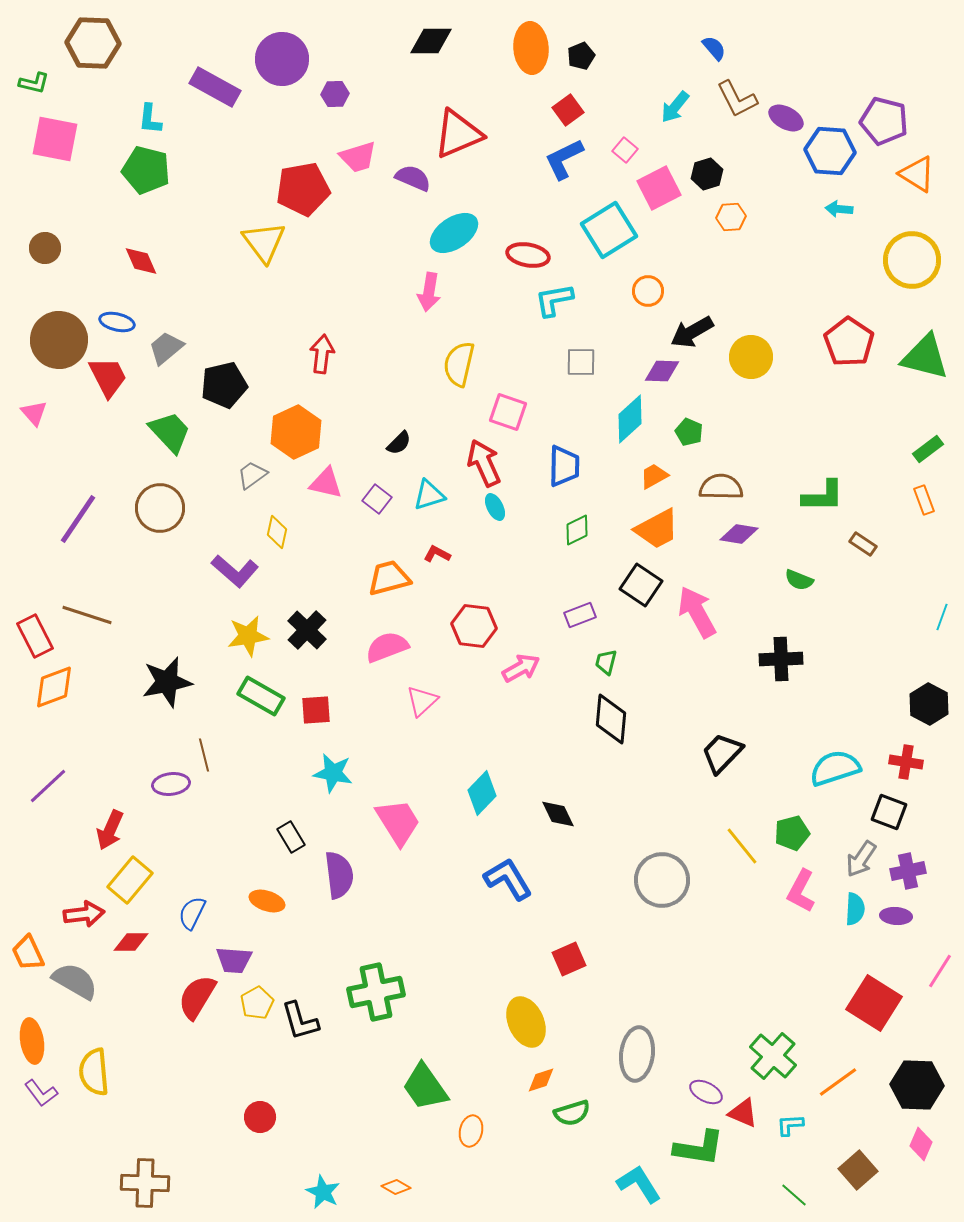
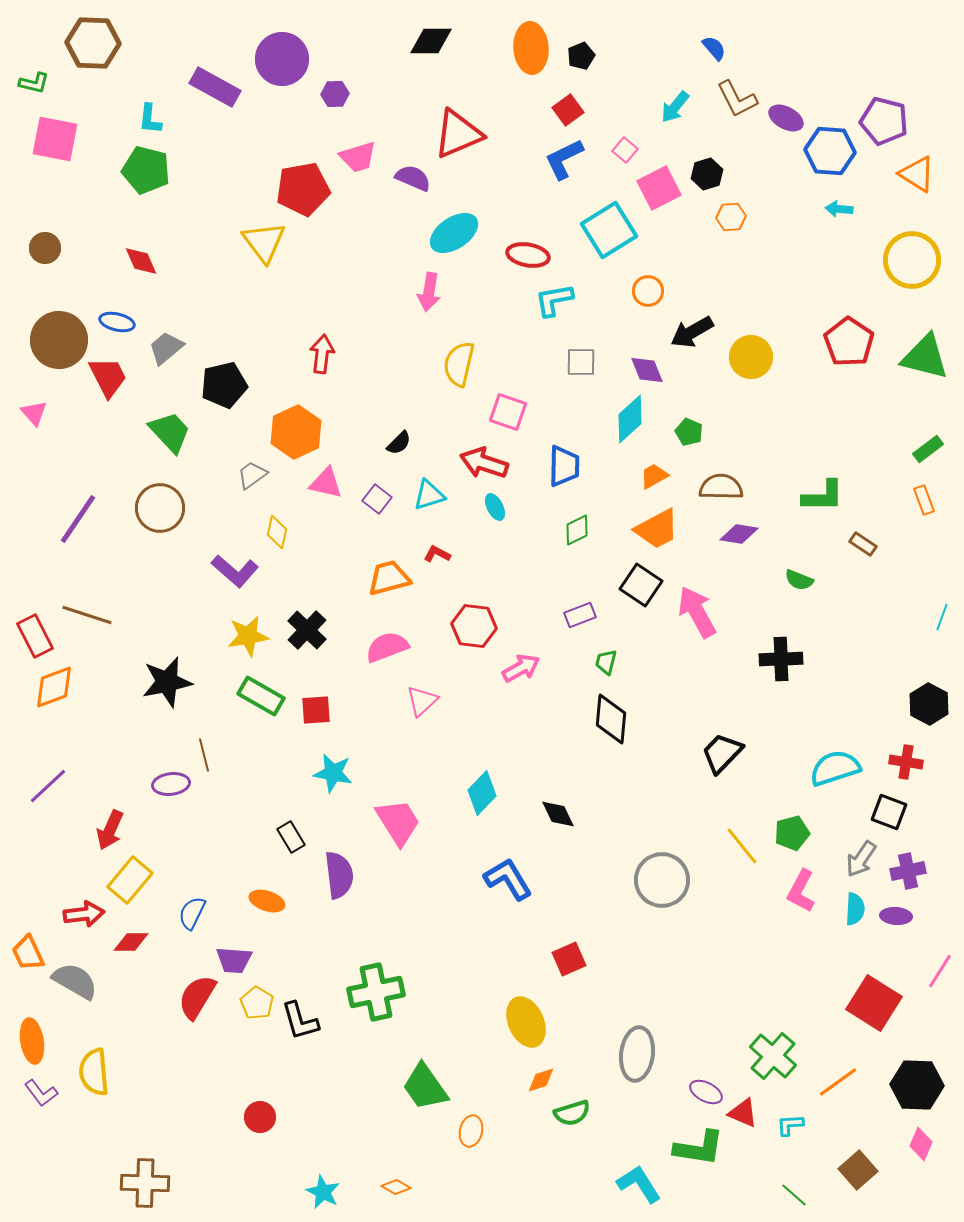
purple diamond at (662, 371): moved 15 px left, 1 px up; rotated 66 degrees clockwise
red arrow at (484, 463): rotated 48 degrees counterclockwise
yellow pentagon at (257, 1003): rotated 12 degrees counterclockwise
